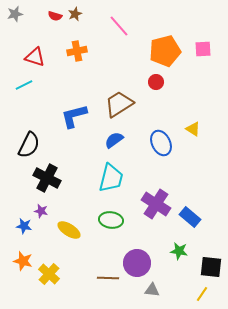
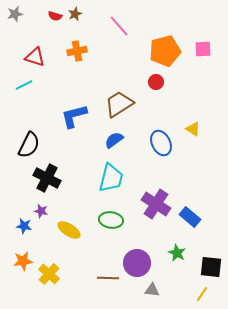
green star: moved 2 px left, 2 px down; rotated 18 degrees clockwise
orange star: rotated 24 degrees counterclockwise
